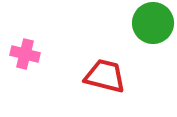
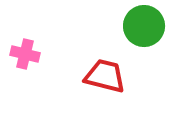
green circle: moved 9 px left, 3 px down
